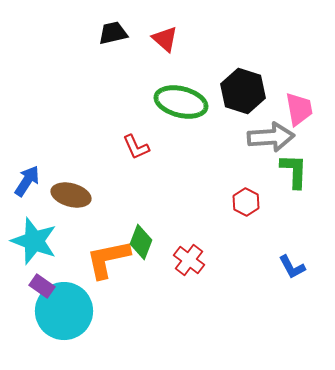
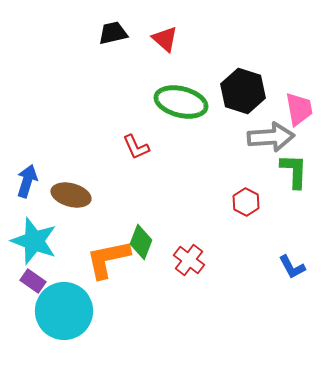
blue arrow: rotated 16 degrees counterclockwise
purple rectangle: moved 9 px left, 5 px up
